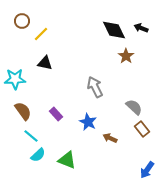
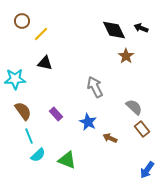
cyan line: moved 2 px left; rotated 28 degrees clockwise
